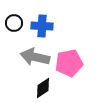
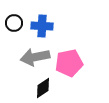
gray arrow: rotated 24 degrees counterclockwise
